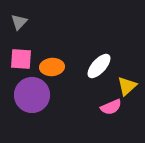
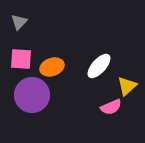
orange ellipse: rotated 15 degrees counterclockwise
